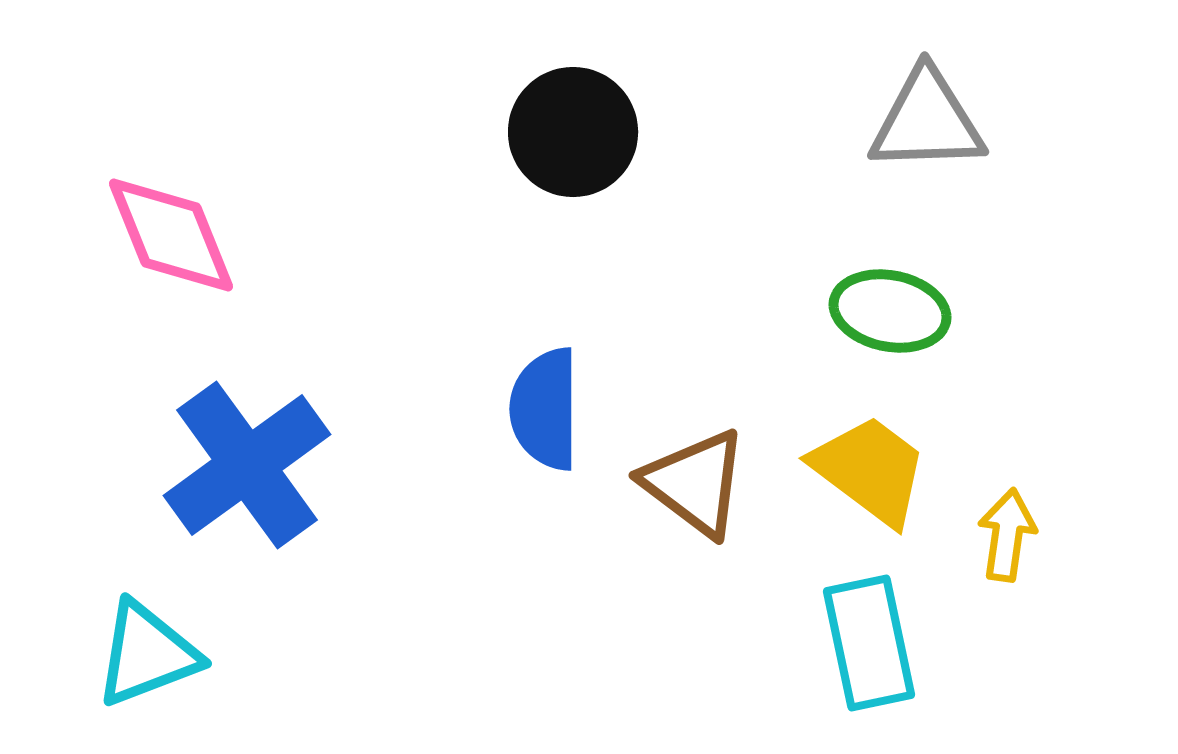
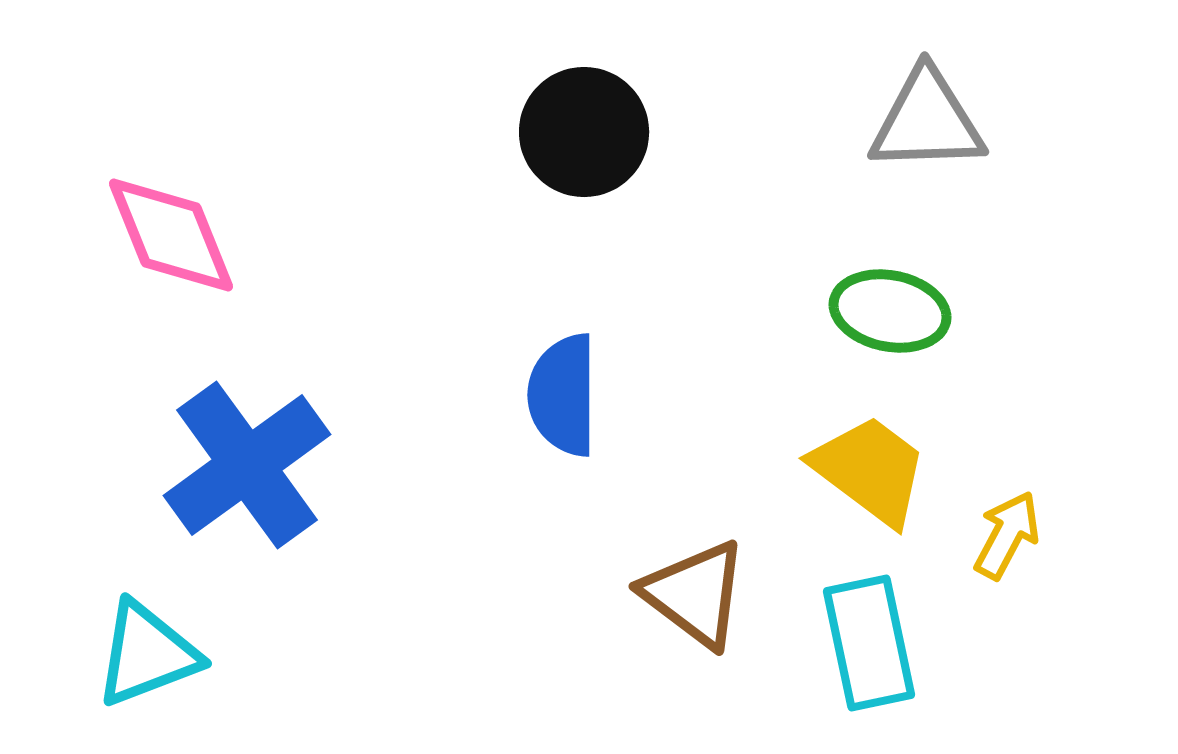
black circle: moved 11 px right
blue semicircle: moved 18 px right, 14 px up
brown triangle: moved 111 px down
yellow arrow: rotated 20 degrees clockwise
